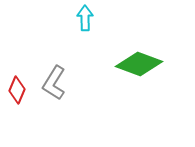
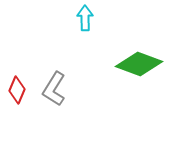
gray L-shape: moved 6 px down
